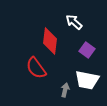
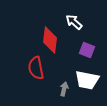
red diamond: moved 1 px up
purple square: rotated 14 degrees counterclockwise
red semicircle: rotated 25 degrees clockwise
gray arrow: moved 1 px left, 1 px up
